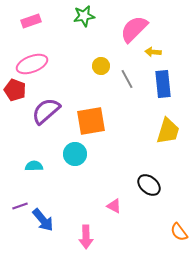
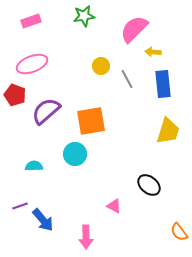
red pentagon: moved 5 px down
